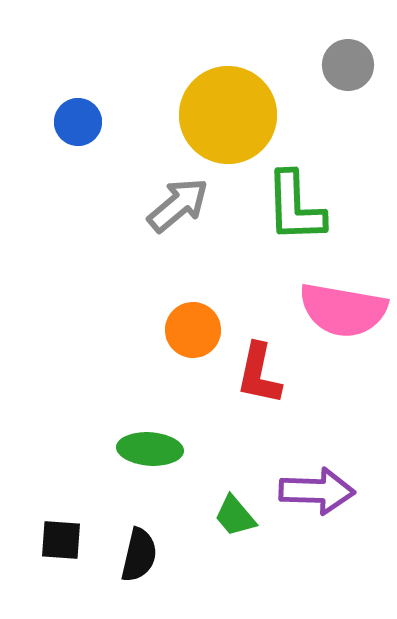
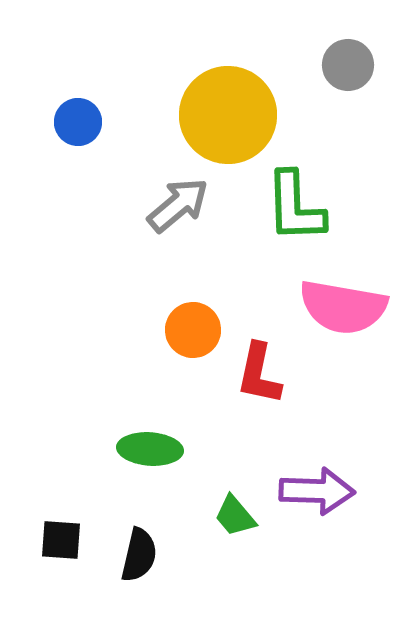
pink semicircle: moved 3 px up
